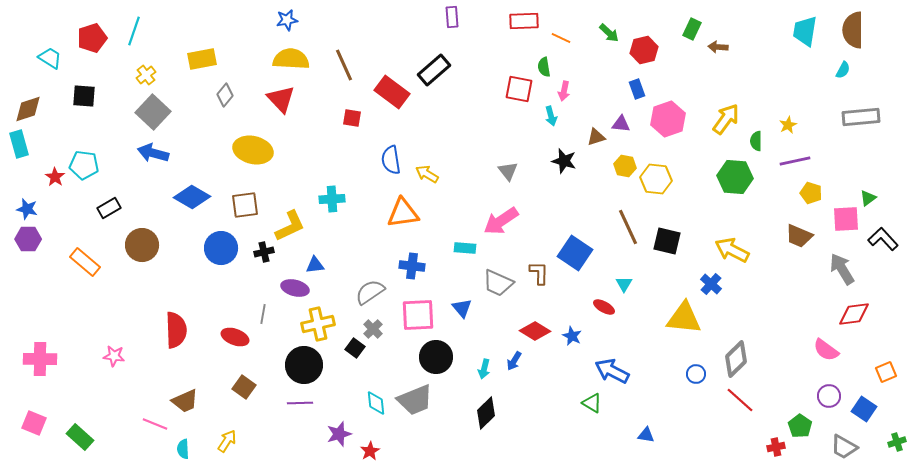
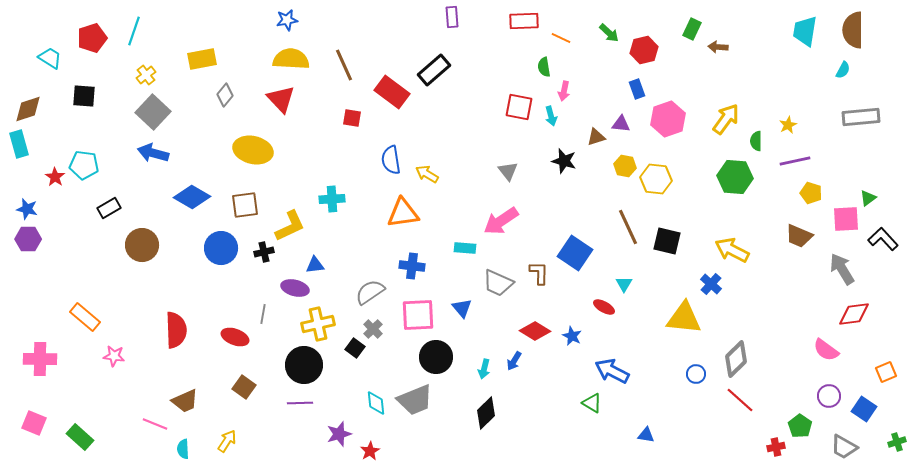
red square at (519, 89): moved 18 px down
orange rectangle at (85, 262): moved 55 px down
